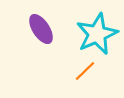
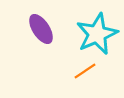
orange line: rotated 10 degrees clockwise
